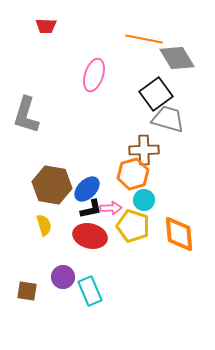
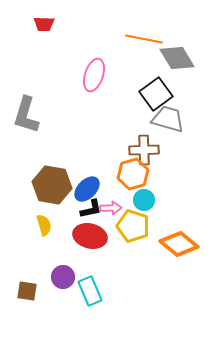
red trapezoid: moved 2 px left, 2 px up
orange diamond: moved 10 px down; rotated 45 degrees counterclockwise
